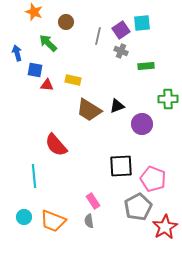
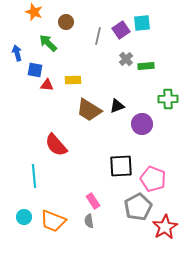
gray cross: moved 5 px right, 8 px down; rotated 24 degrees clockwise
yellow rectangle: rotated 14 degrees counterclockwise
